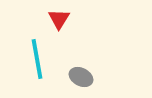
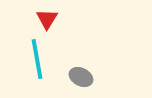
red triangle: moved 12 px left
